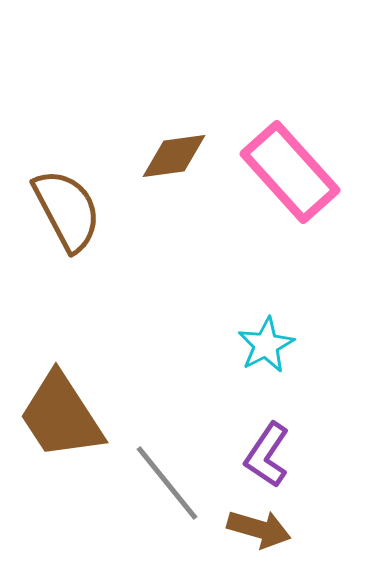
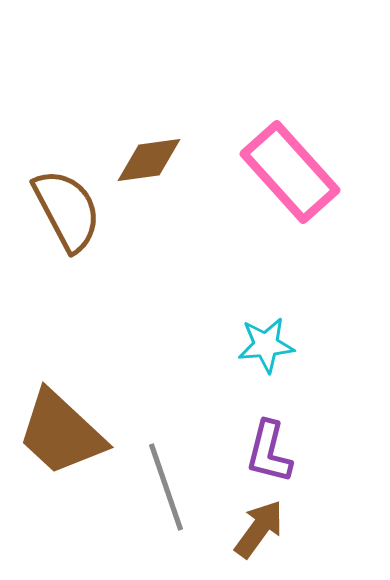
brown diamond: moved 25 px left, 4 px down
cyan star: rotated 22 degrees clockwise
brown trapezoid: moved 17 px down; rotated 14 degrees counterclockwise
purple L-shape: moved 2 px right, 3 px up; rotated 20 degrees counterclockwise
gray line: moved 1 px left, 4 px down; rotated 20 degrees clockwise
brown arrow: rotated 70 degrees counterclockwise
